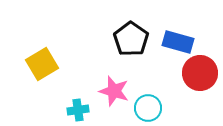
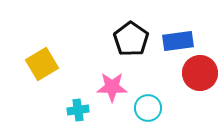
blue rectangle: moved 1 px up; rotated 24 degrees counterclockwise
pink star: moved 2 px left, 4 px up; rotated 16 degrees counterclockwise
